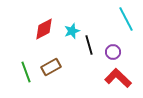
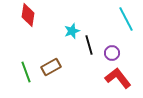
red diamond: moved 16 px left, 14 px up; rotated 55 degrees counterclockwise
purple circle: moved 1 px left, 1 px down
red L-shape: rotated 8 degrees clockwise
